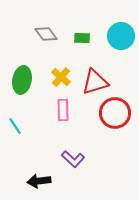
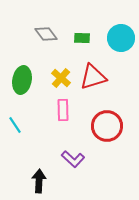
cyan circle: moved 2 px down
yellow cross: moved 1 px down
red triangle: moved 2 px left, 5 px up
red circle: moved 8 px left, 13 px down
cyan line: moved 1 px up
black arrow: rotated 100 degrees clockwise
